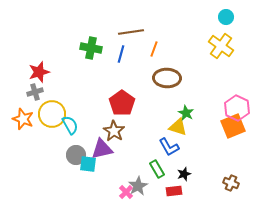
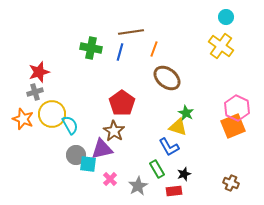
blue line: moved 1 px left, 2 px up
brown ellipse: rotated 36 degrees clockwise
pink cross: moved 16 px left, 13 px up
